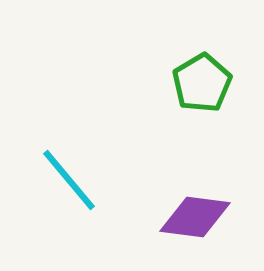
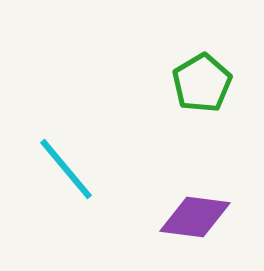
cyan line: moved 3 px left, 11 px up
